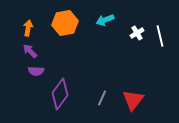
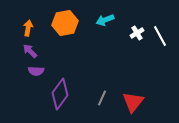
white line: rotated 15 degrees counterclockwise
red triangle: moved 2 px down
